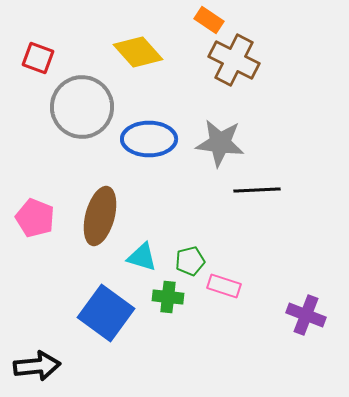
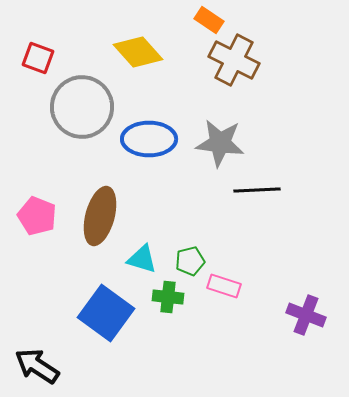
pink pentagon: moved 2 px right, 2 px up
cyan triangle: moved 2 px down
black arrow: rotated 141 degrees counterclockwise
